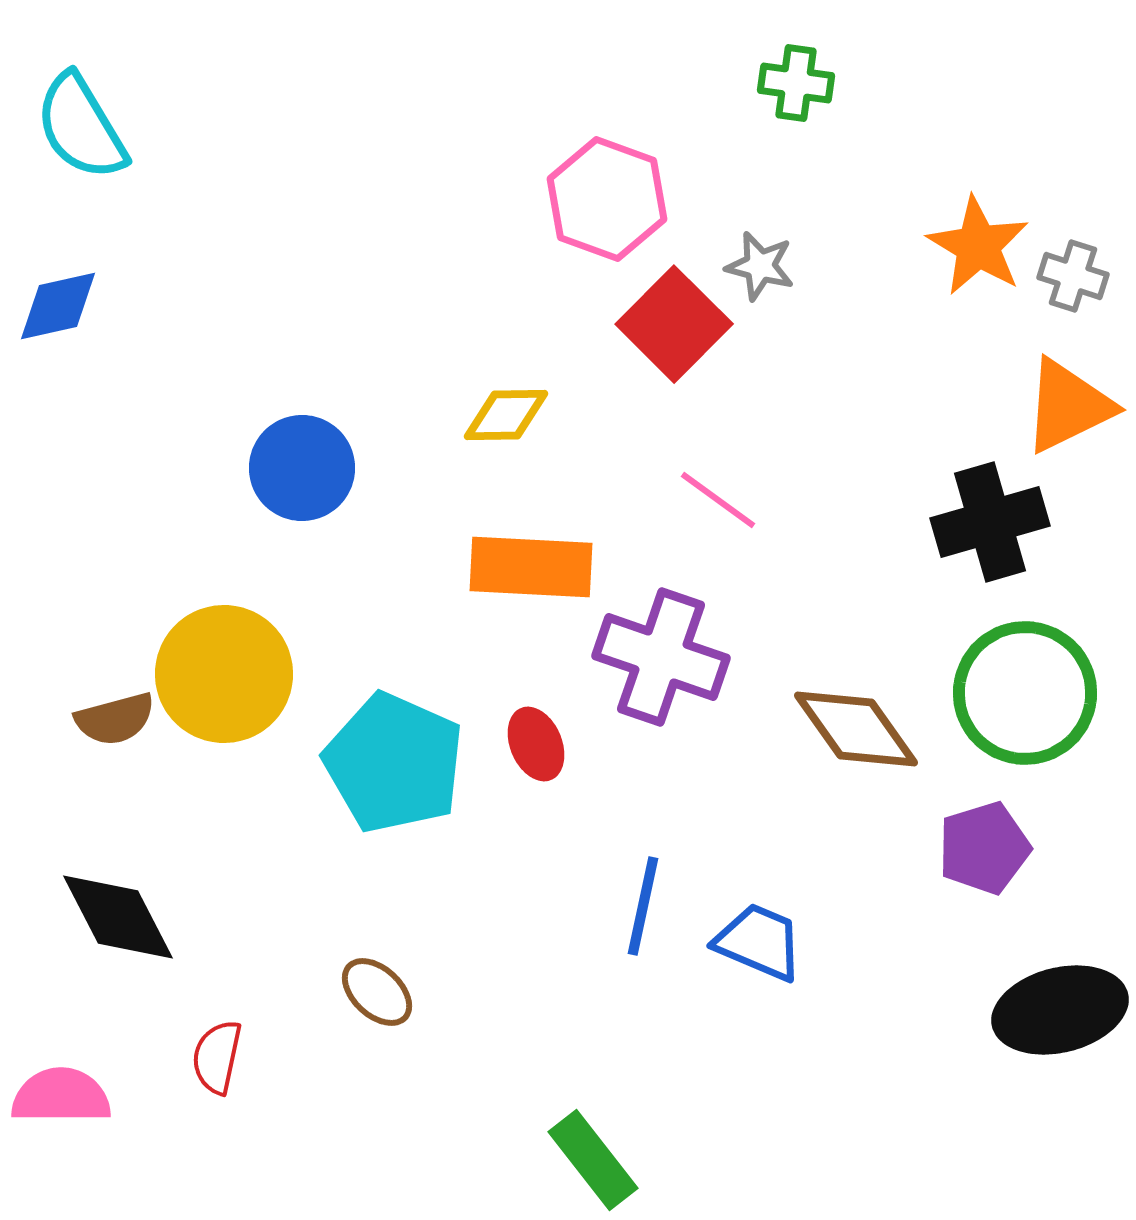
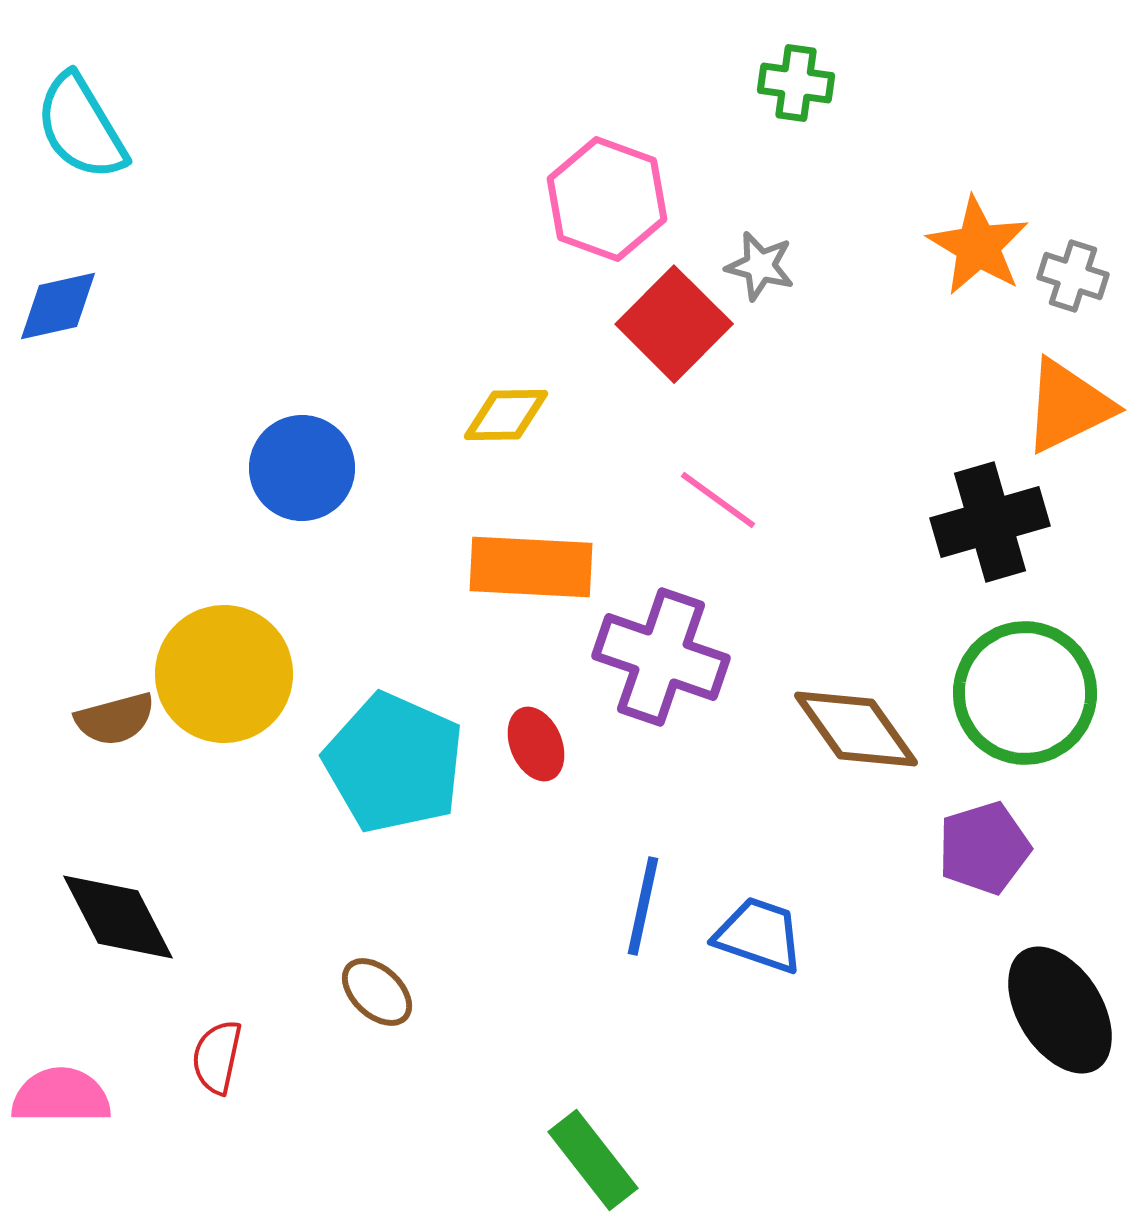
blue trapezoid: moved 7 px up; rotated 4 degrees counterclockwise
black ellipse: rotated 72 degrees clockwise
